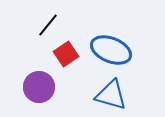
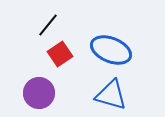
red square: moved 6 px left
purple circle: moved 6 px down
